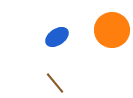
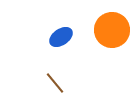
blue ellipse: moved 4 px right
